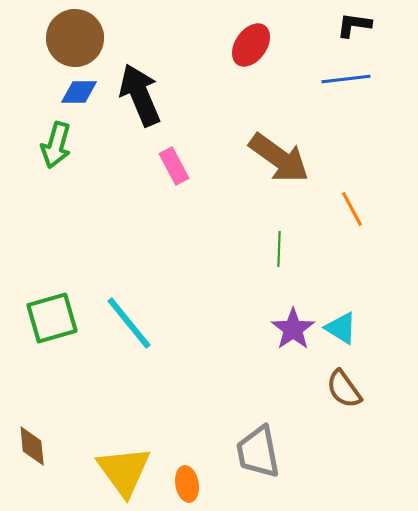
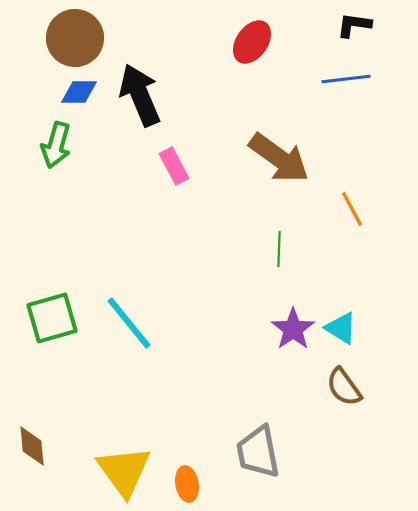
red ellipse: moved 1 px right, 3 px up
brown semicircle: moved 2 px up
